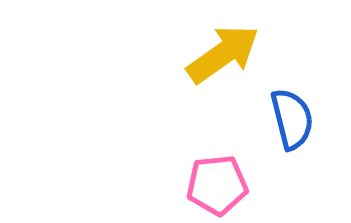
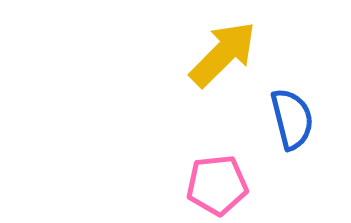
yellow arrow: rotated 10 degrees counterclockwise
